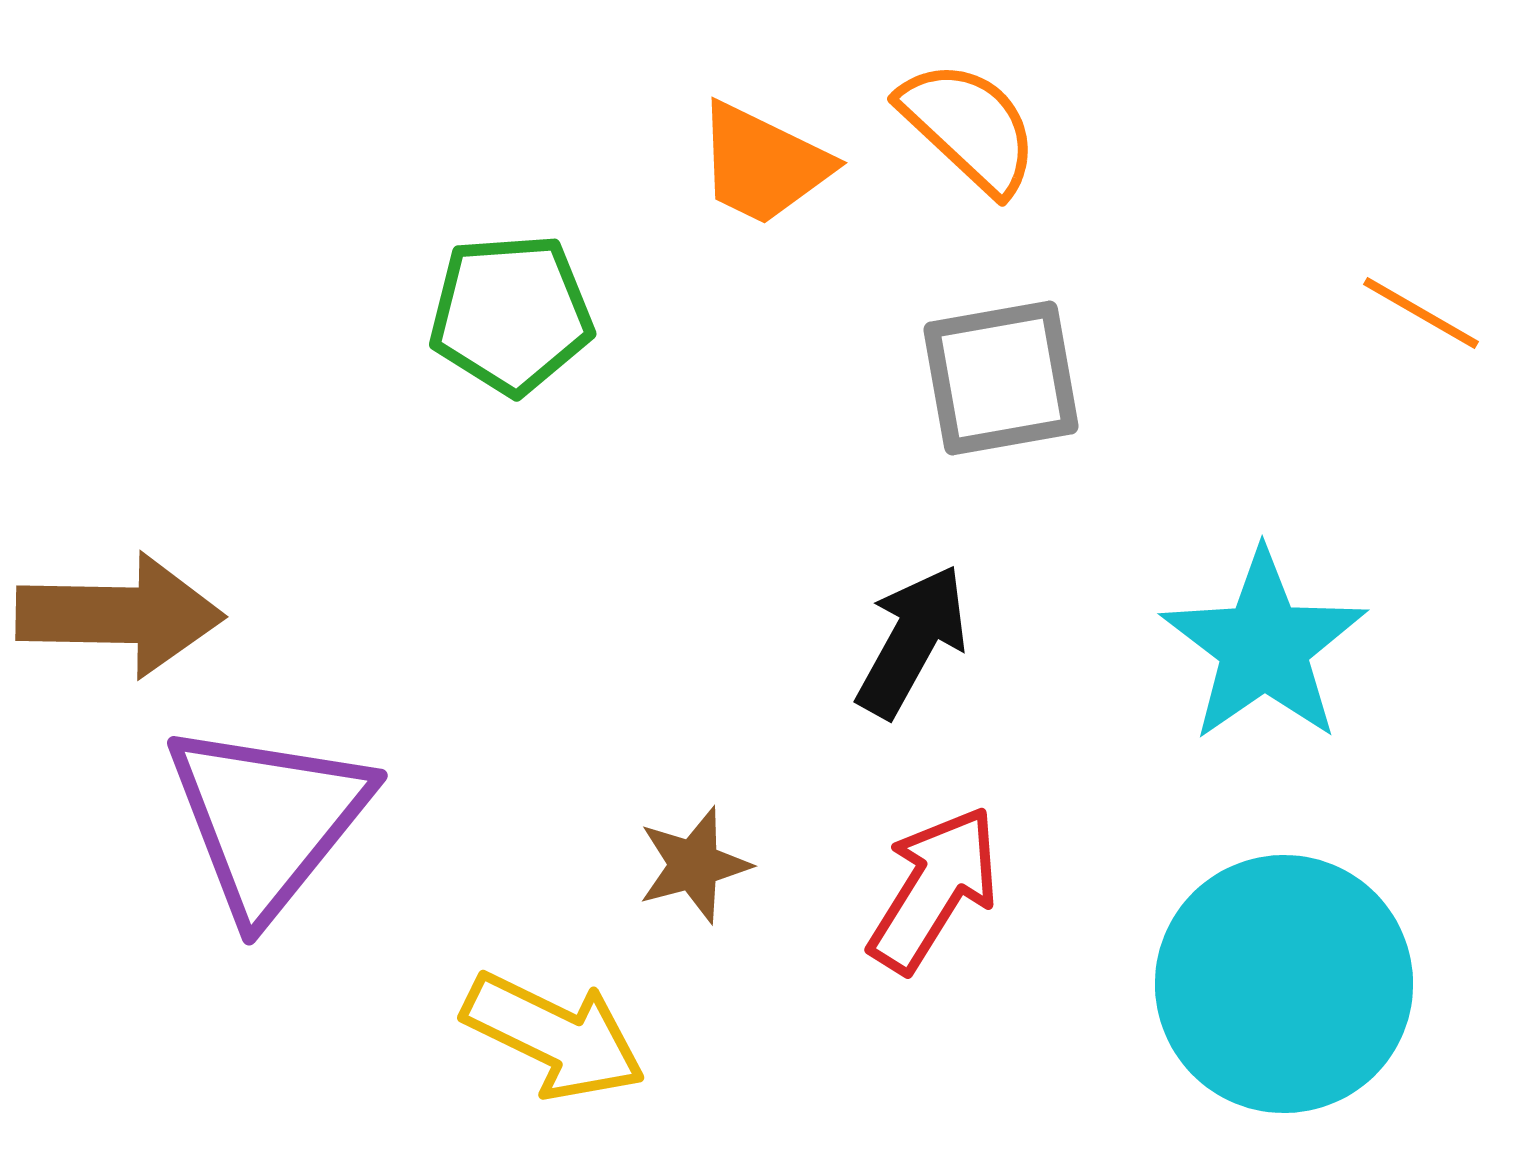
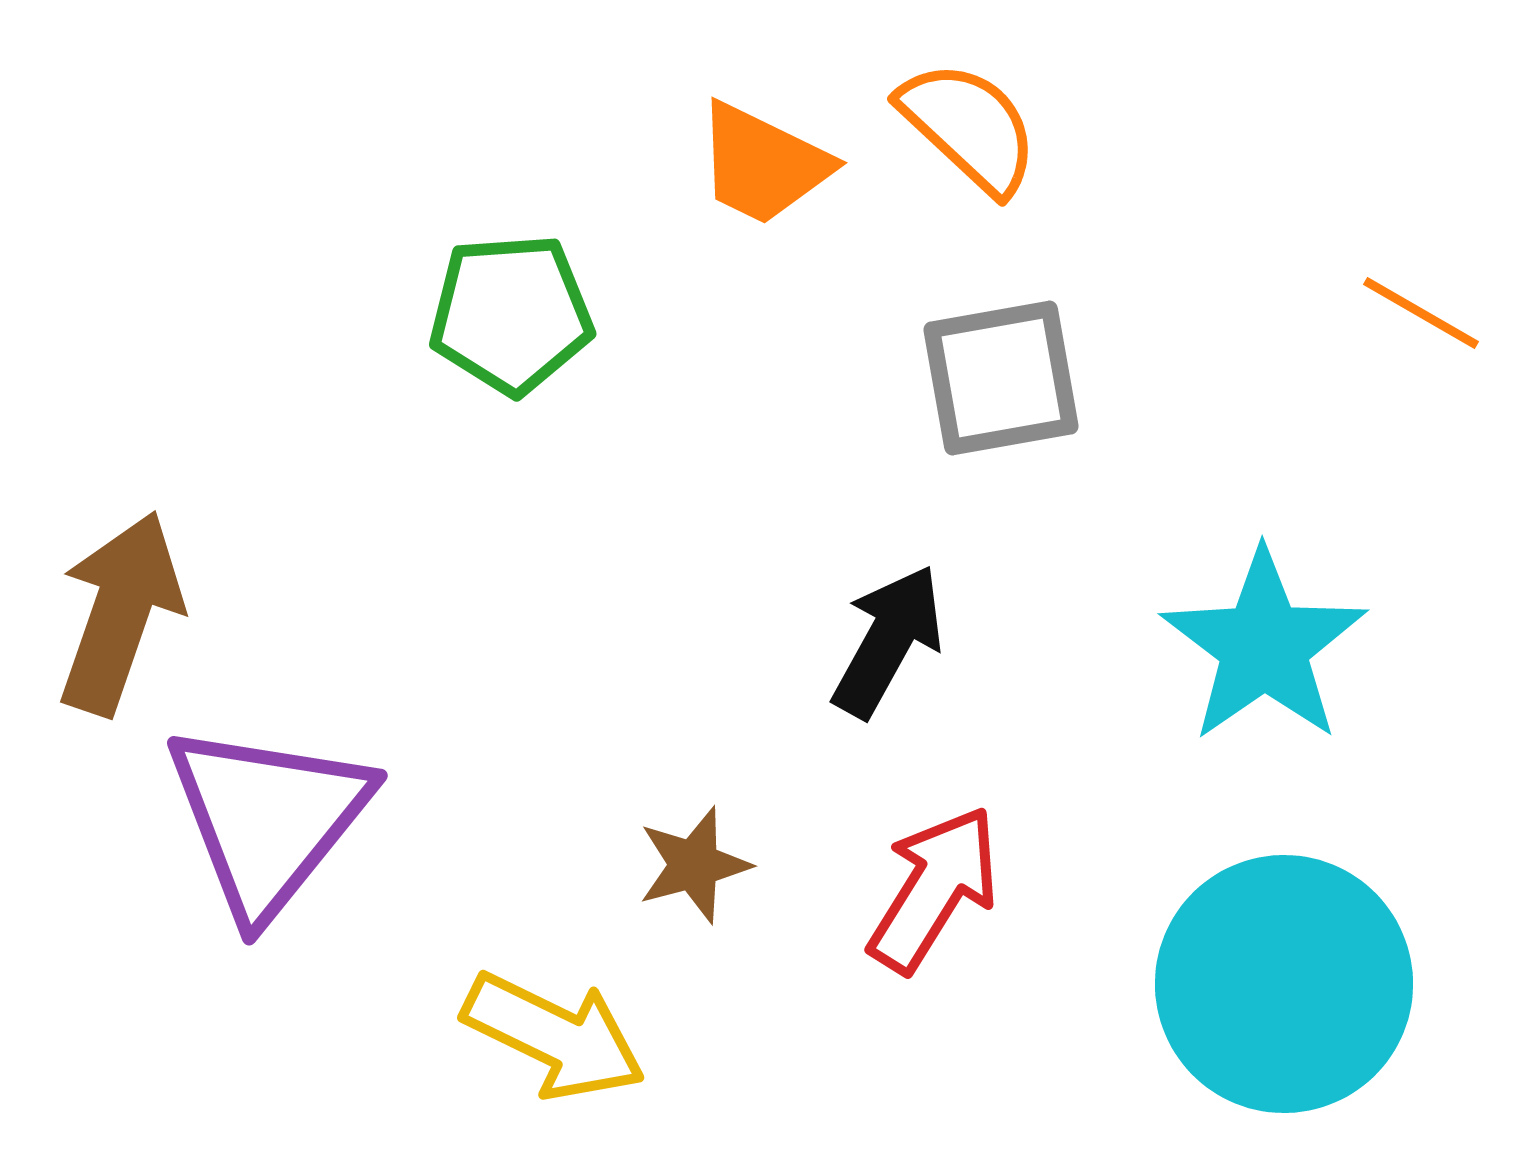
brown arrow: moved 2 px up; rotated 72 degrees counterclockwise
black arrow: moved 24 px left
